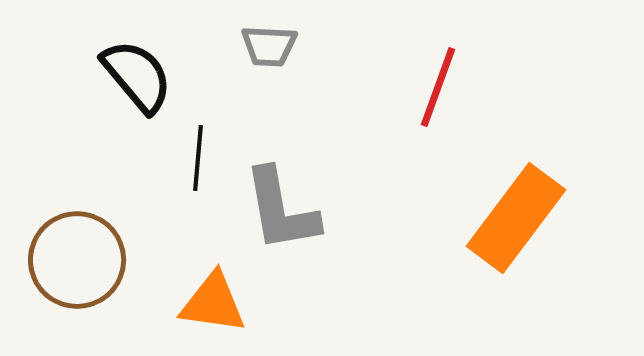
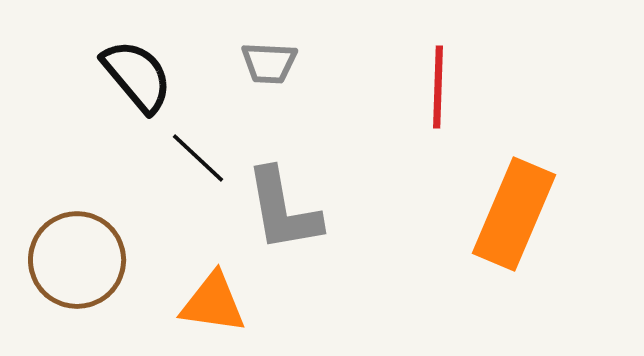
gray trapezoid: moved 17 px down
red line: rotated 18 degrees counterclockwise
black line: rotated 52 degrees counterclockwise
gray L-shape: moved 2 px right
orange rectangle: moved 2 px left, 4 px up; rotated 14 degrees counterclockwise
